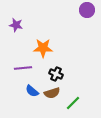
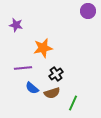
purple circle: moved 1 px right, 1 px down
orange star: rotated 12 degrees counterclockwise
black cross: rotated 32 degrees clockwise
blue semicircle: moved 3 px up
green line: rotated 21 degrees counterclockwise
